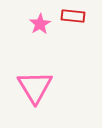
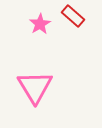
red rectangle: rotated 35 degrees clockwise
